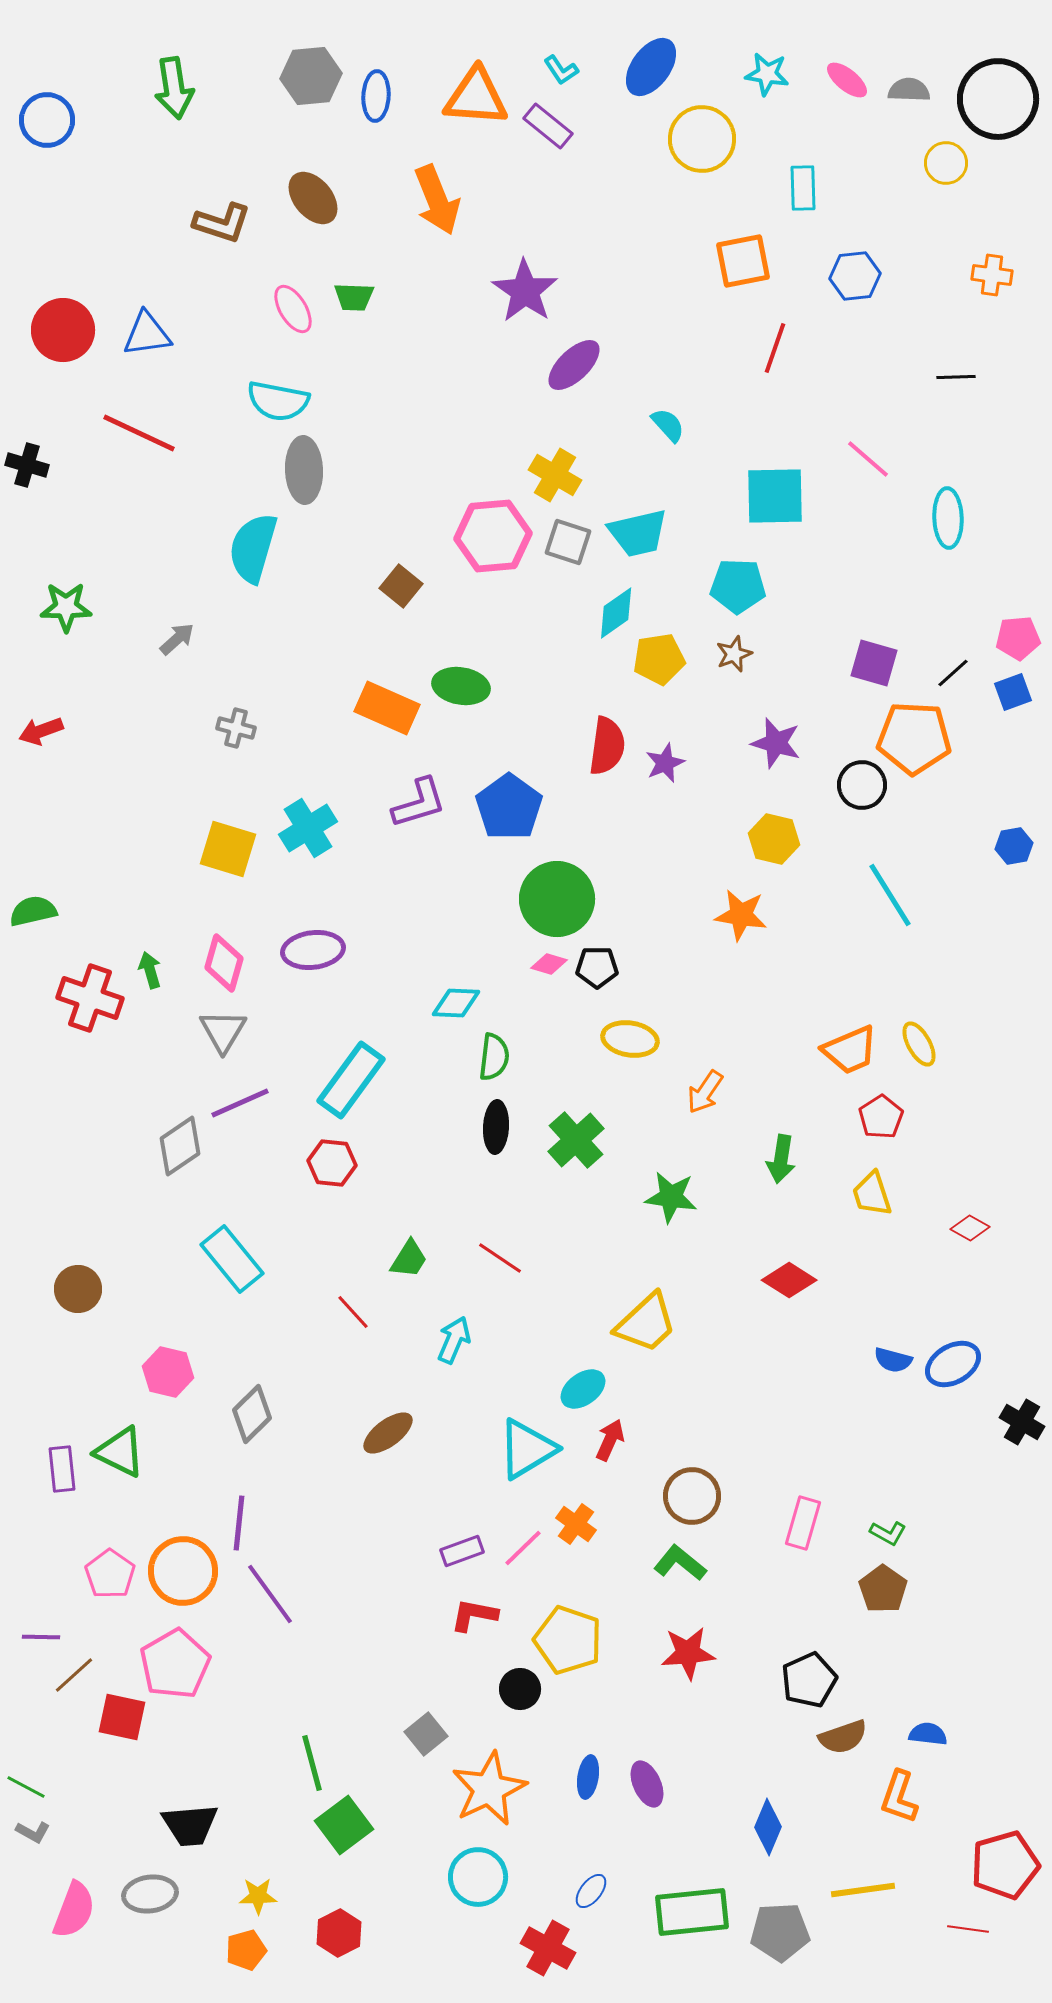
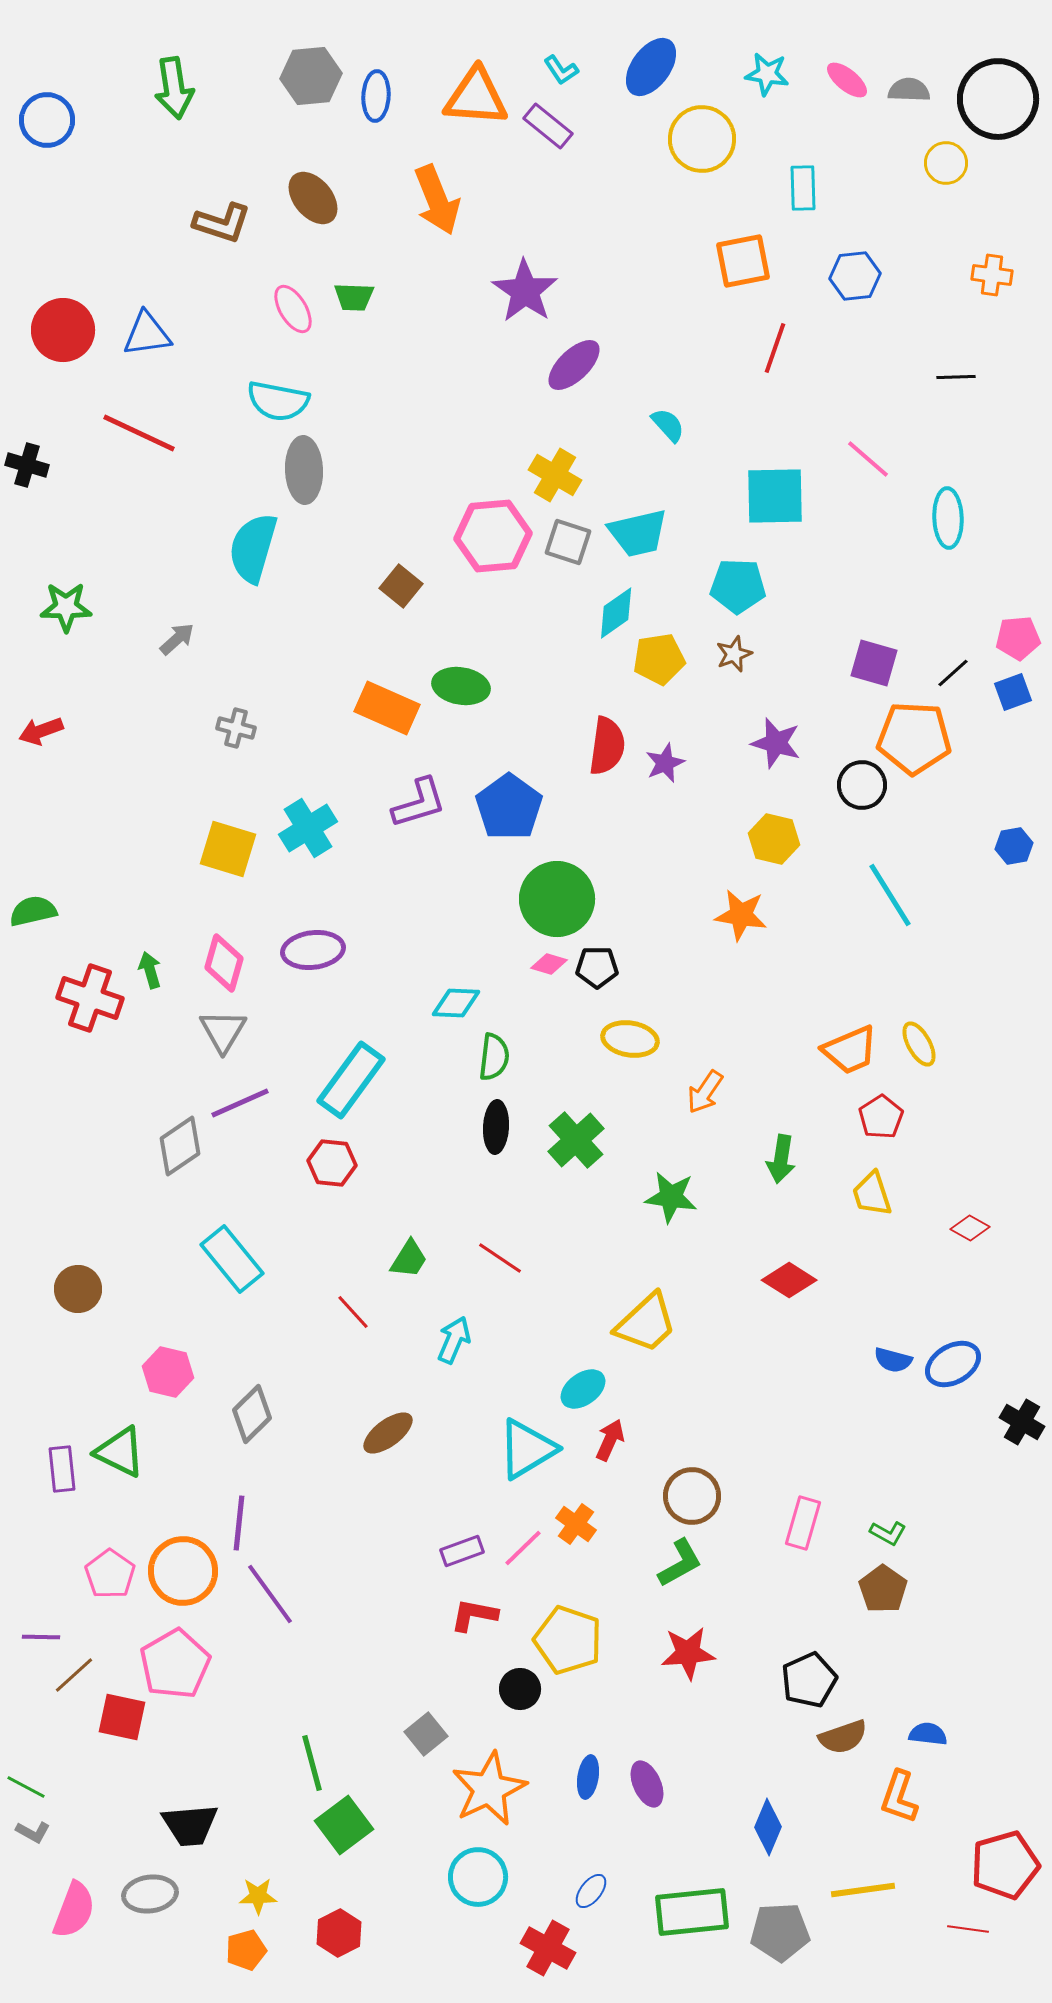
green L-shape at (680, 1563): rotated 112 degrees clockwise
